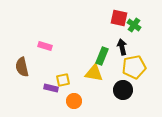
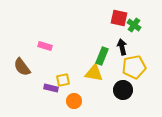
brown semicircle: rotated 24 degrees counterclockwise
